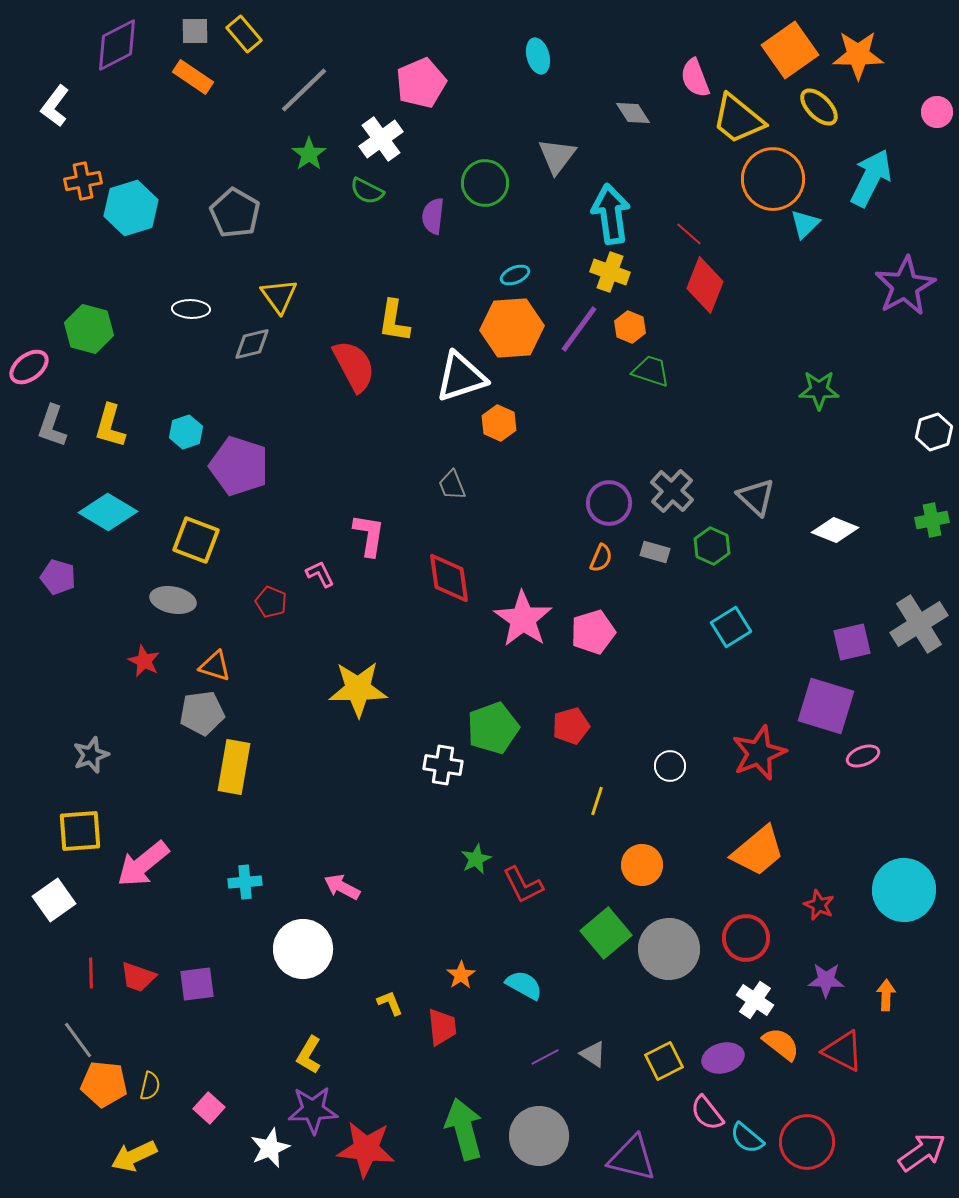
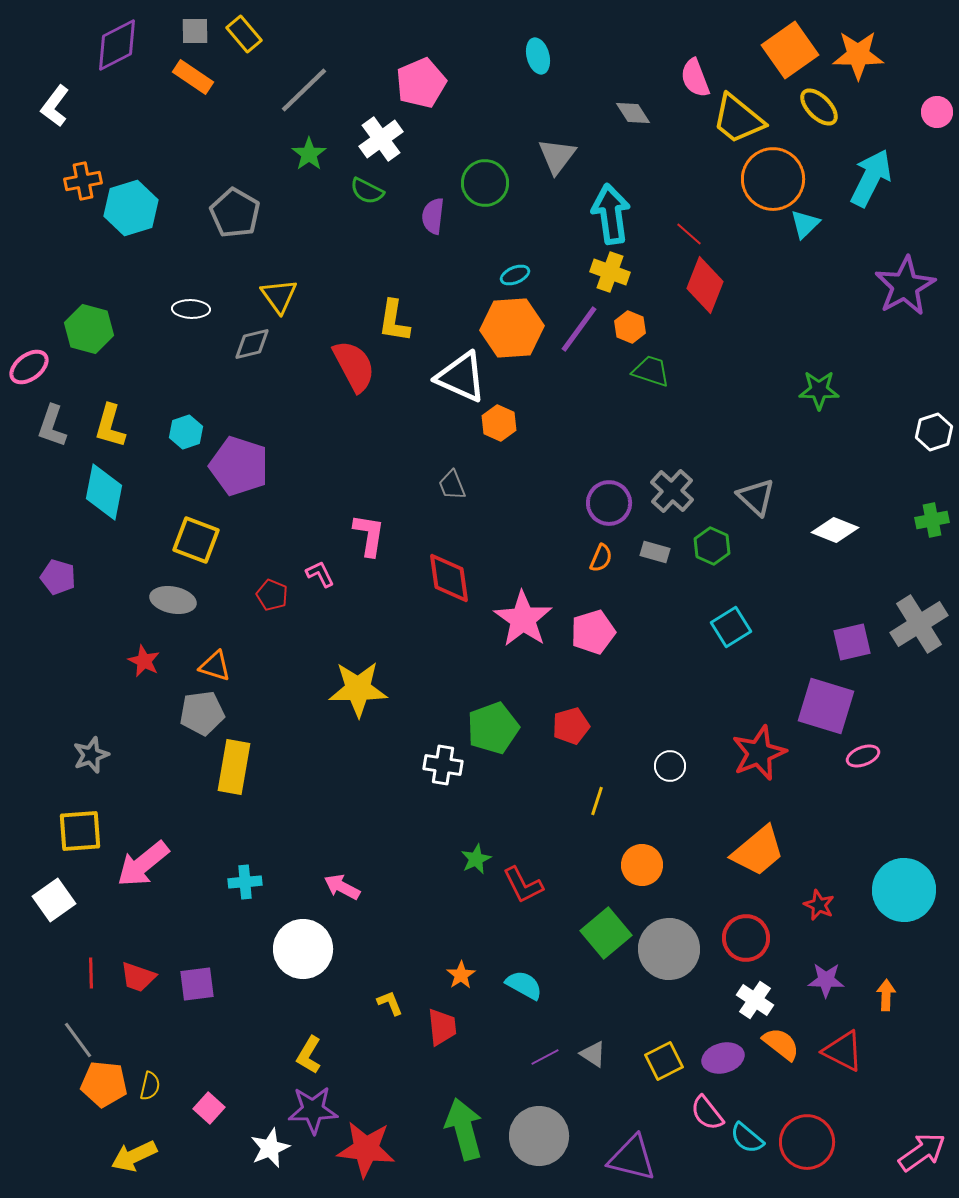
white triangle at (461, 377): rotated 42 degrees clockwise
cyan diamond at (108, 512): moved 4 px left, 20 px up; rotated 70 degrees clockwise
red pentagon at (271, 602): moved 1 px right, 7 px up
